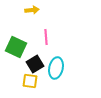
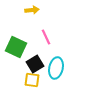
pink line: rotated 21 degrees counterclockwise
yellow square: moved 2 px right, 1 px up
